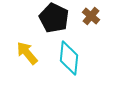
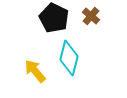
yellow arrow: moved 8 px right, 18 px down
cyan diamond: rotated 8 degrees clockwise
